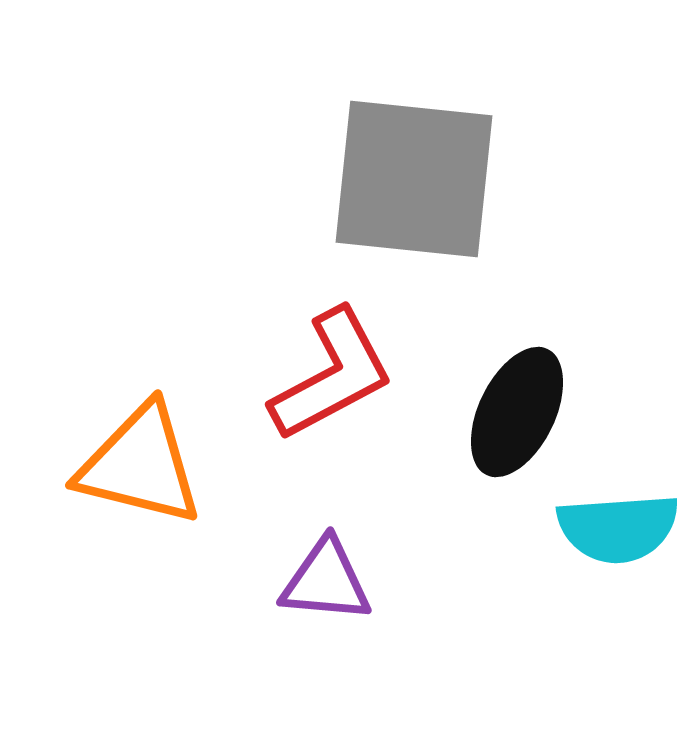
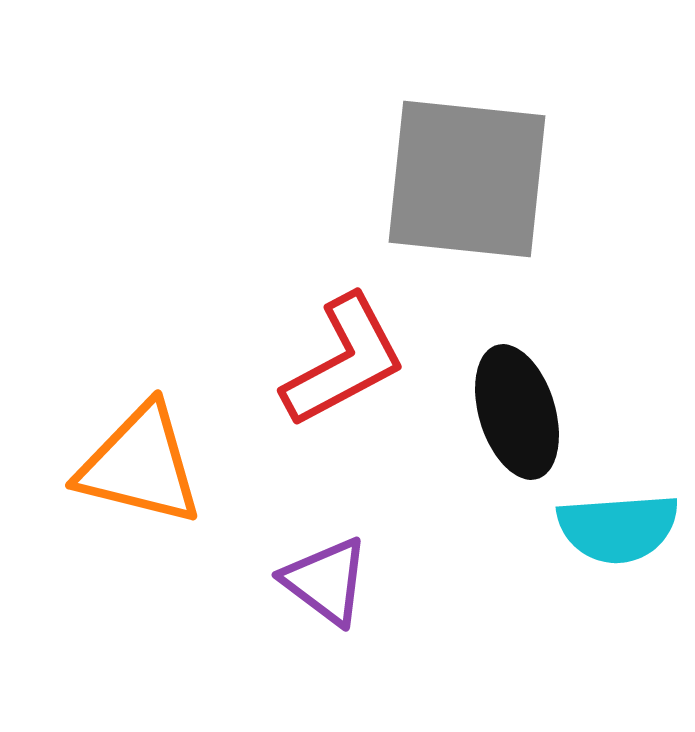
gray square: moved 53 px right
red L-shape: moved 12 px right, 14 px up
black ellipse: rotated 43 degrees counterclockwise
purple triangle: rotated 32 degrees clockwise
